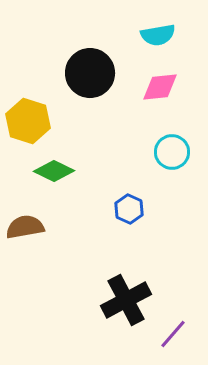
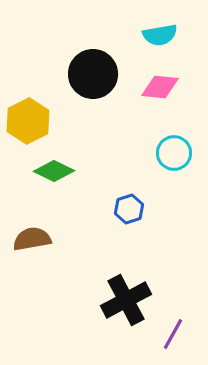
cyan semicircle: moved 2 px right
black circle: moved 3 px right, 1 px down
pink diamond: rotated 12 degrees clockwise
yellow hexagon: rotated 15 degrees clockwise
cyan circle: moved 2 px right, 1 px down
blue hexagon: rotated 16 degrees clockwise
brown semicircle: moved 7 px right, 12 px down
purple line: rotated 12 degrees counterclockwise
